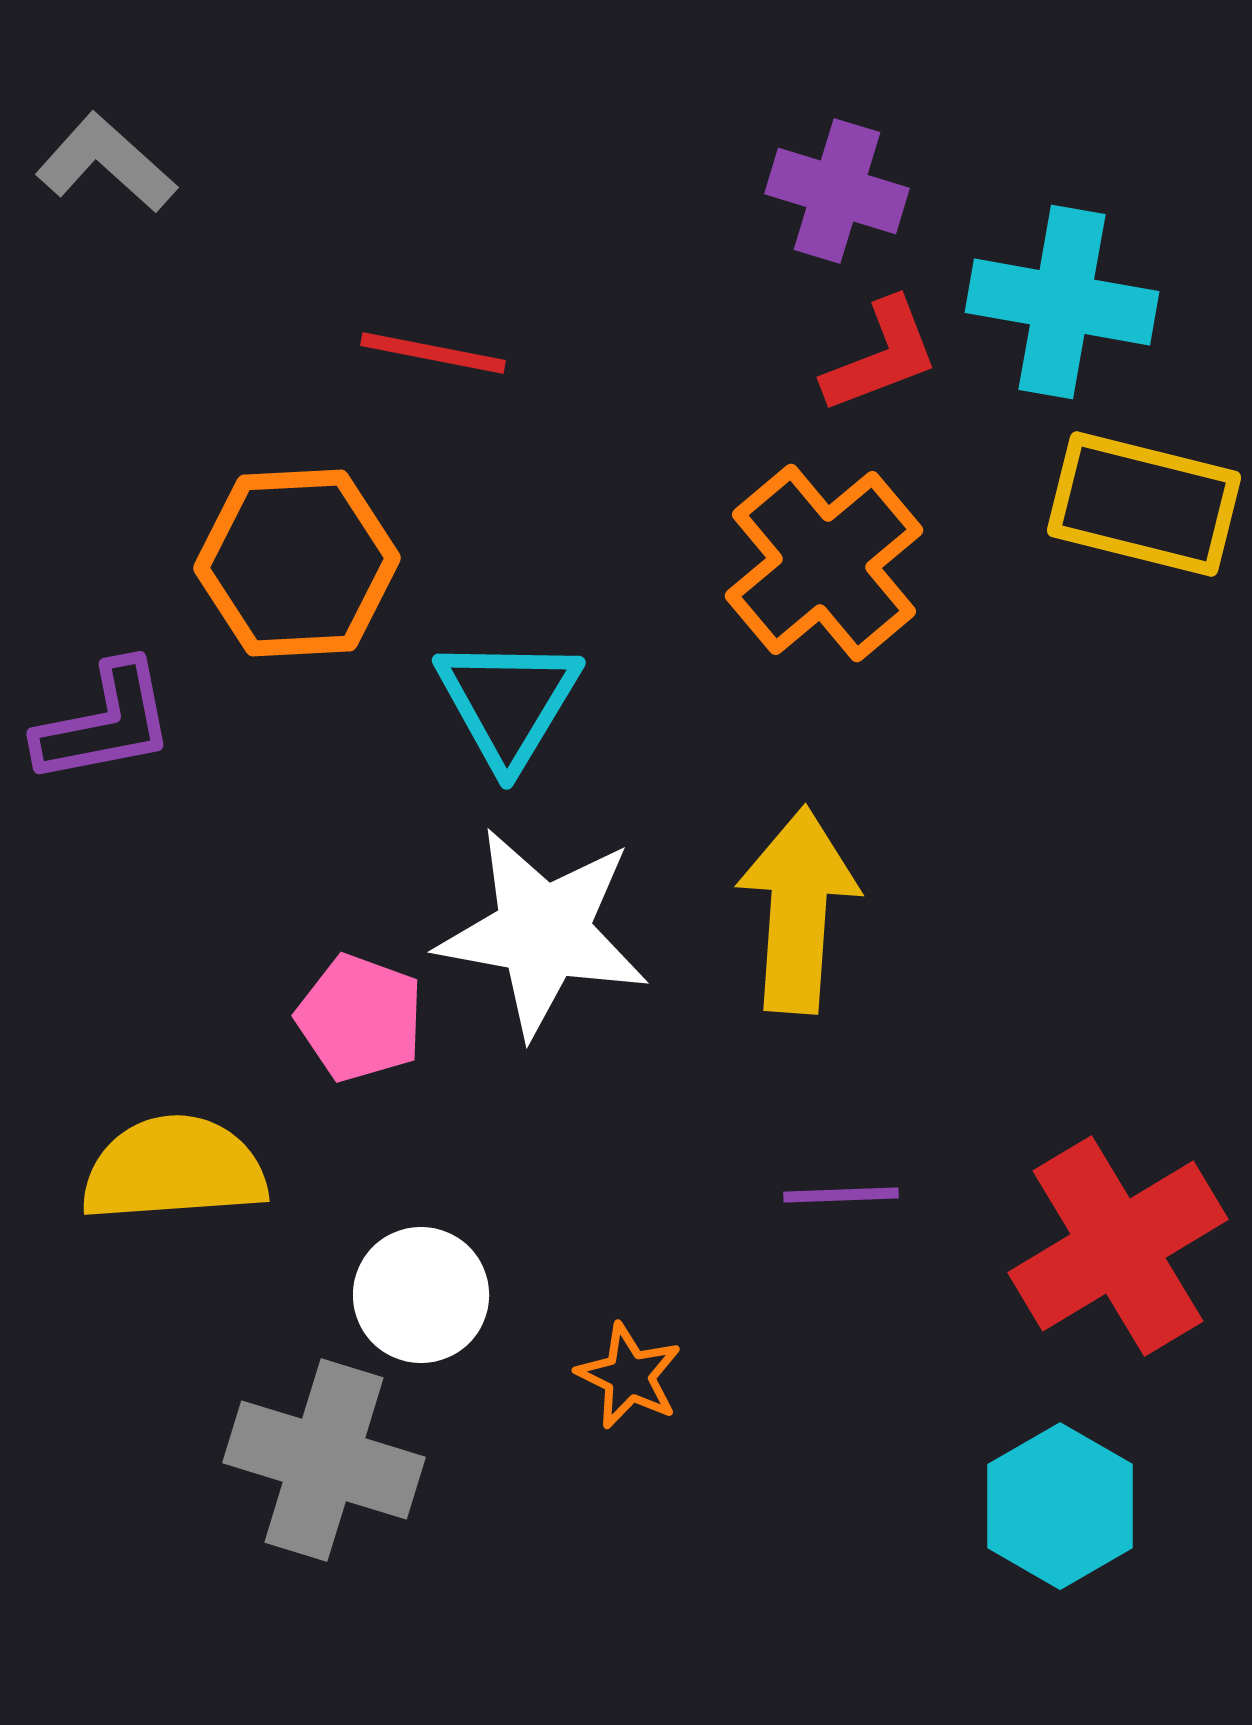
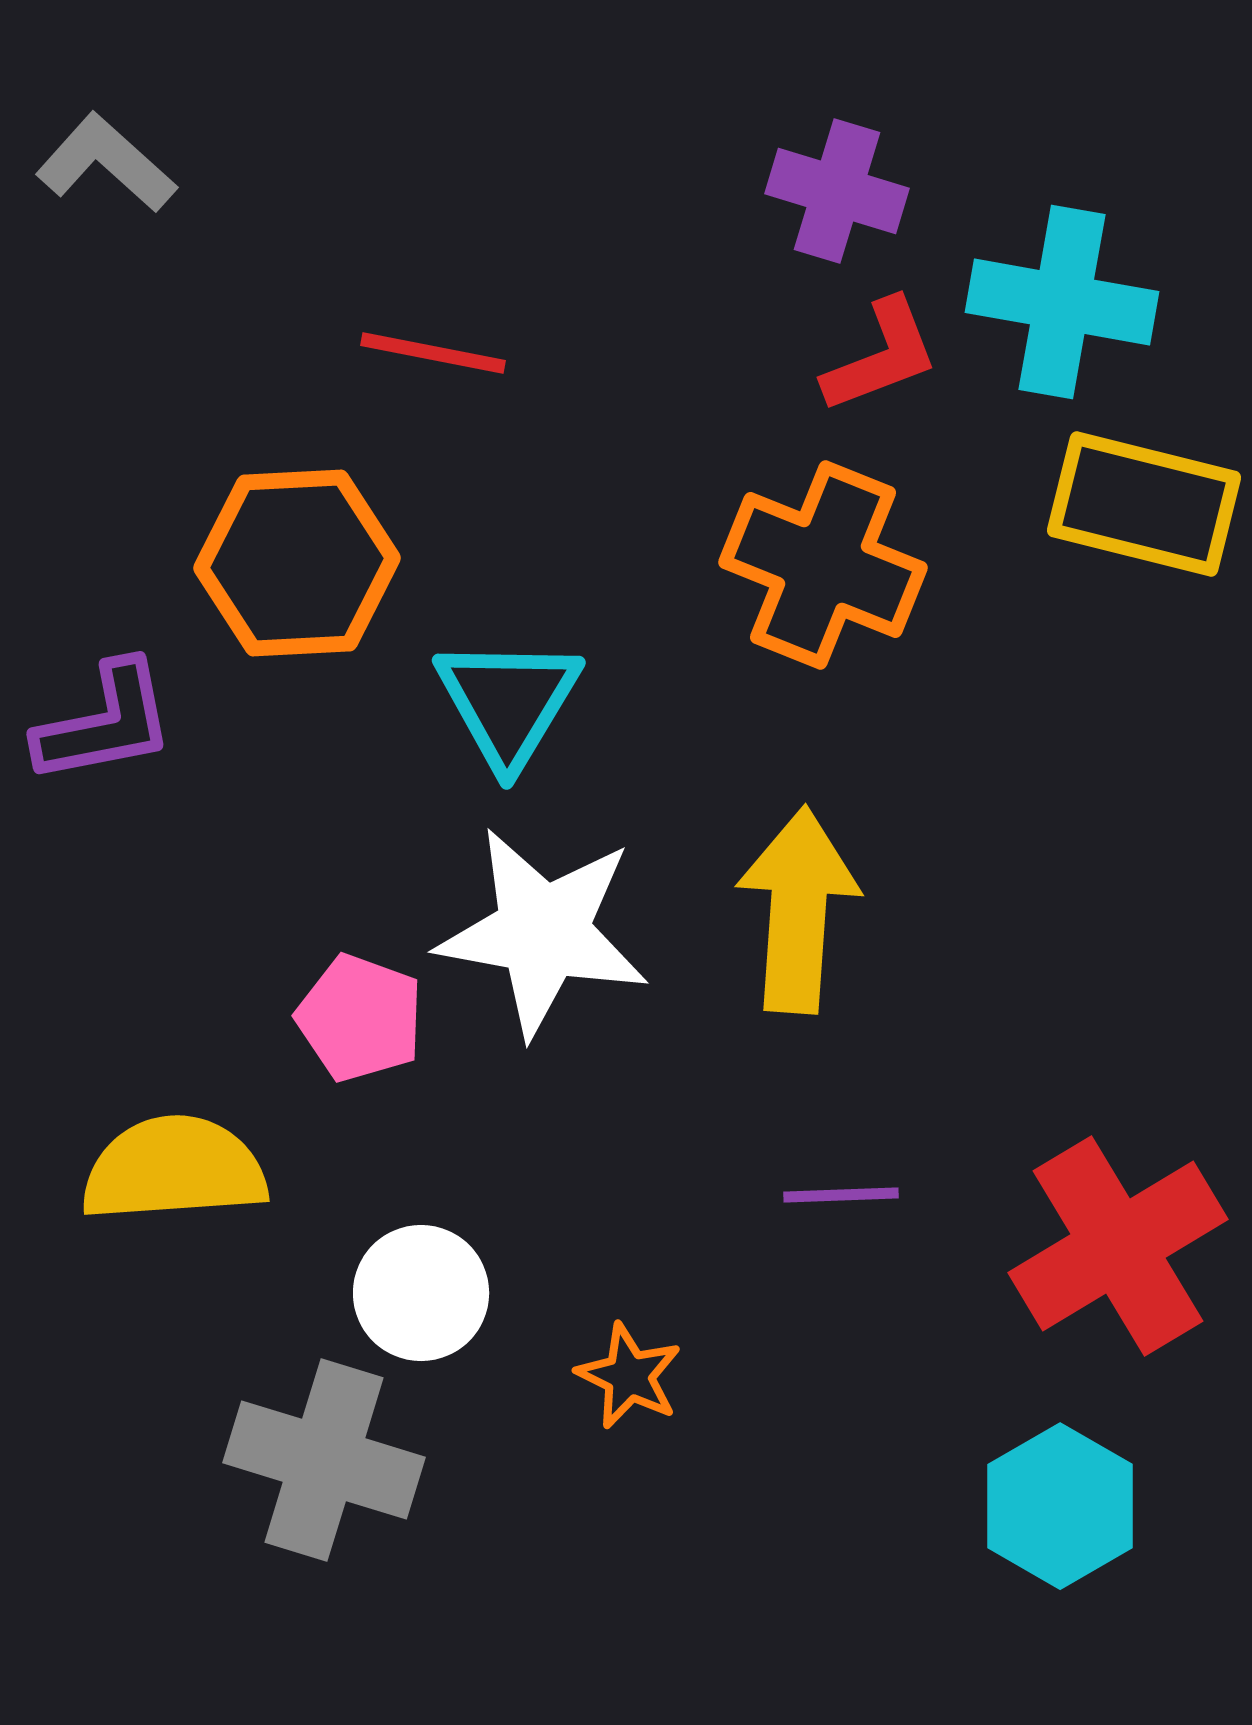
orange cross: moved 1 px left, 2 px down; rotated 28 degrees counterclockwise
white circle: moved 2 px up
